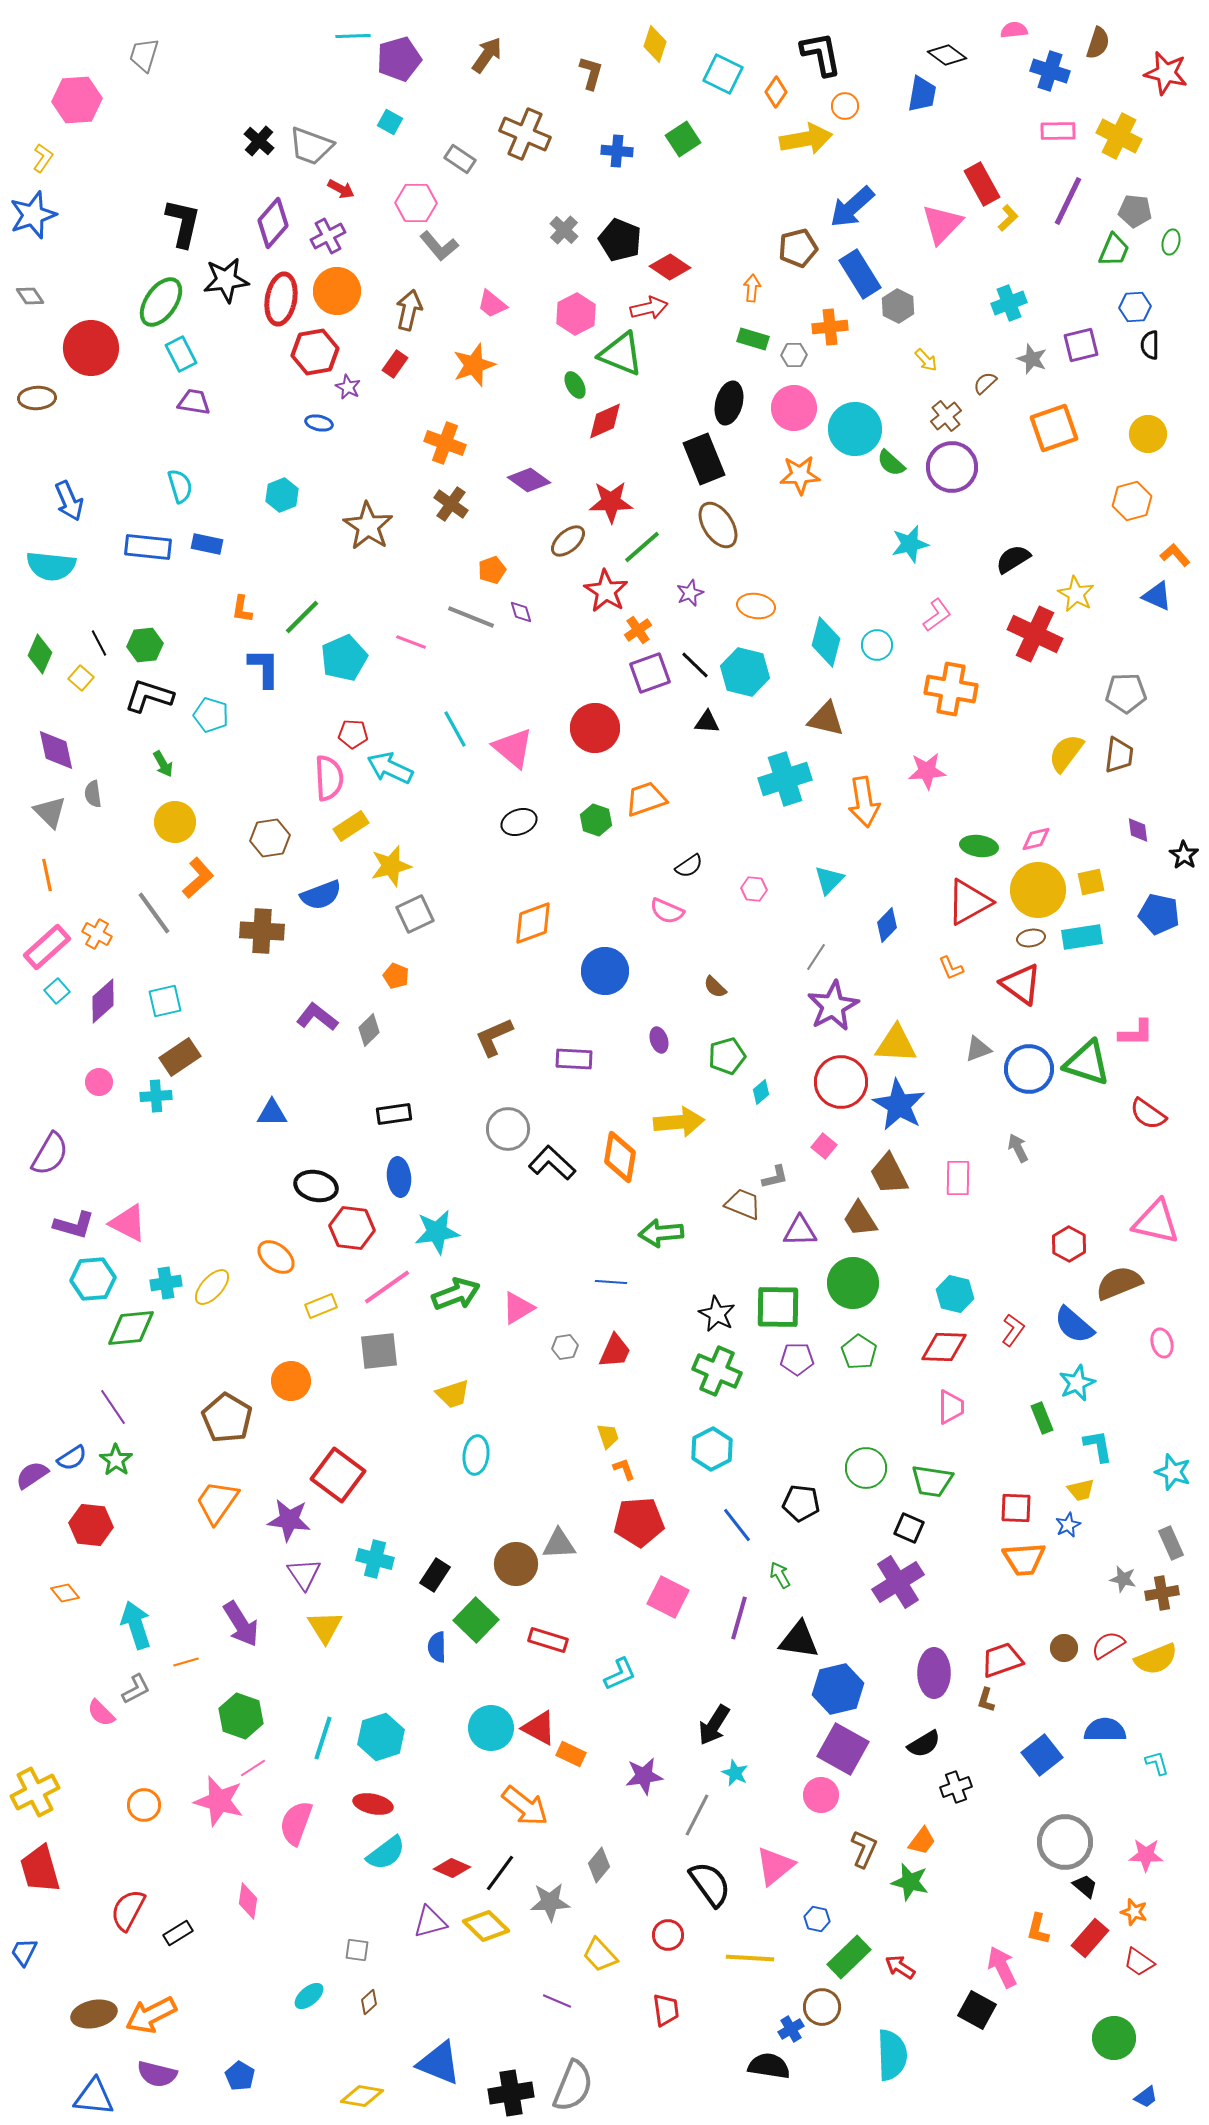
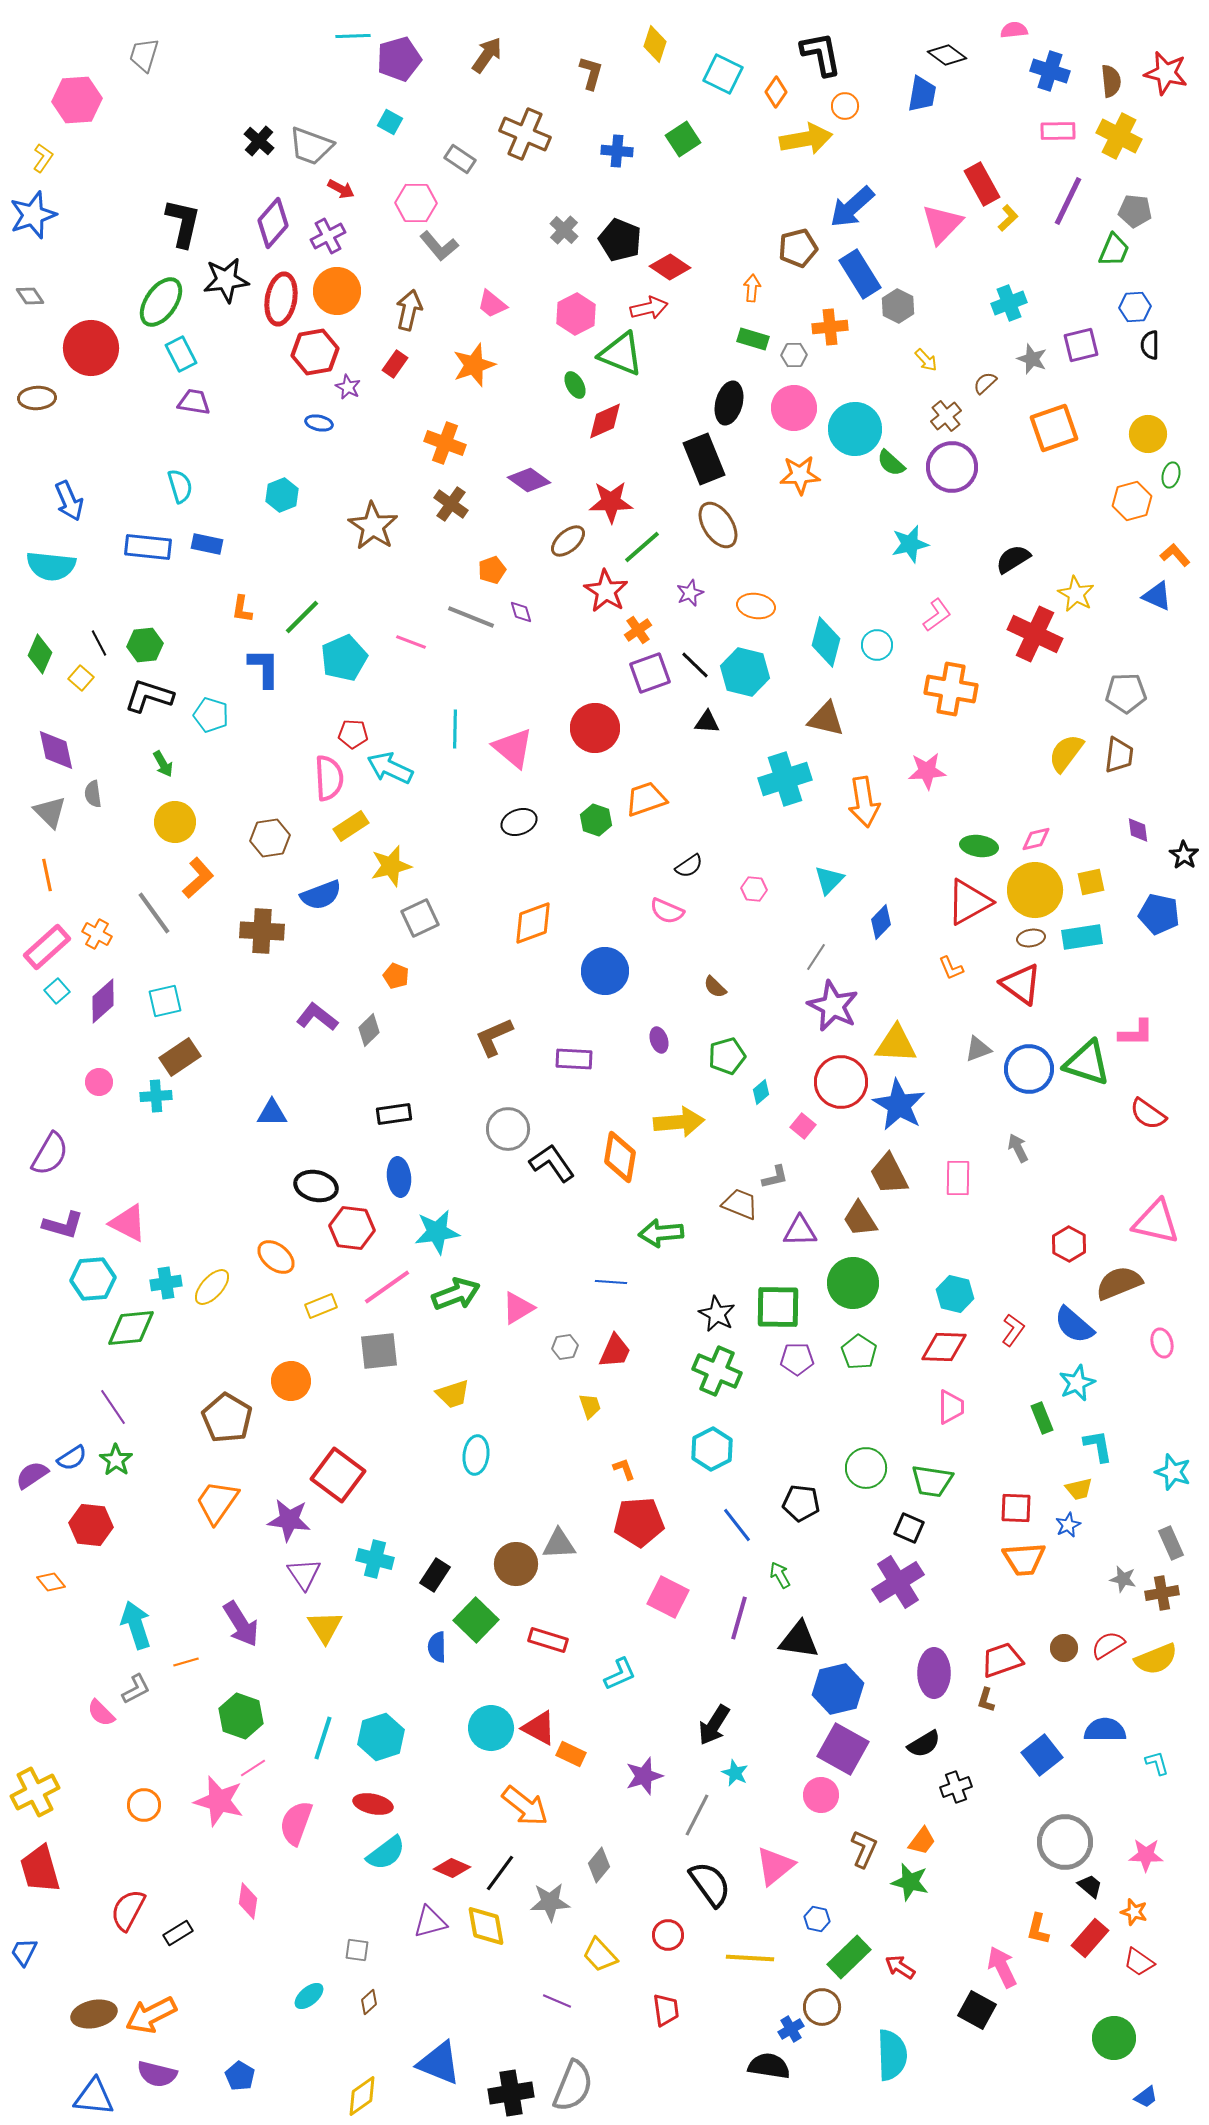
brown semicircle at (1098, 43): moved 13 px right, 38 px down; rotated 24 degrees counterclockwise
green ellipse at (1171, 242): moved 233 px down
brown star at (368, 526): moved 5 px right
cyan line at (455, 729): rotated 30 degrees clockwise
yellow circle at (1038, 890): moved 3 px left
gray square at (415, 914): moved 5 px right, 4 px down
blue diamond at (887, 925): moved 6 px left, 3 px up
purple star at (833, 1006): rotated 18 degrees counterclockwise
pink square at (824, 1146): moved 21 px left, 20 px up
black L-shape at (552, 1163): rotated 12 degrees clockwise
brown trapezoid at (743, 1204): moved 3 px left
purple L-shape at (74, 1225): moved 11 px left
yellow trapezoid at (608, 1436): moved 18 px left, 30 px up
yellow trapezoid at (1081, 1490): moved 2 px left, 1 px up
orange diamond at (65, 1593): moved 14 px left, 11 px up
purple star at (644, 1776): rotated 9 degrees counterclockwise
black trapezoid at (1085, 1886): moved 5 px right
yellow diamond at (486, 1926): rotated 36 degrees clockwise
yellow diamond at (362, 2096): rotated 45 degrees counterclockwise
